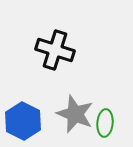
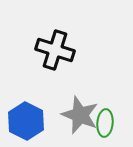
gray star: moved 5 px right, 1 px down
blue hexagon: moved 3 px right
